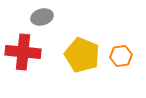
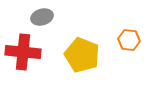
orange hexagon: moved 8 px right, 16 px up; rotated 15 degrees clockwise
